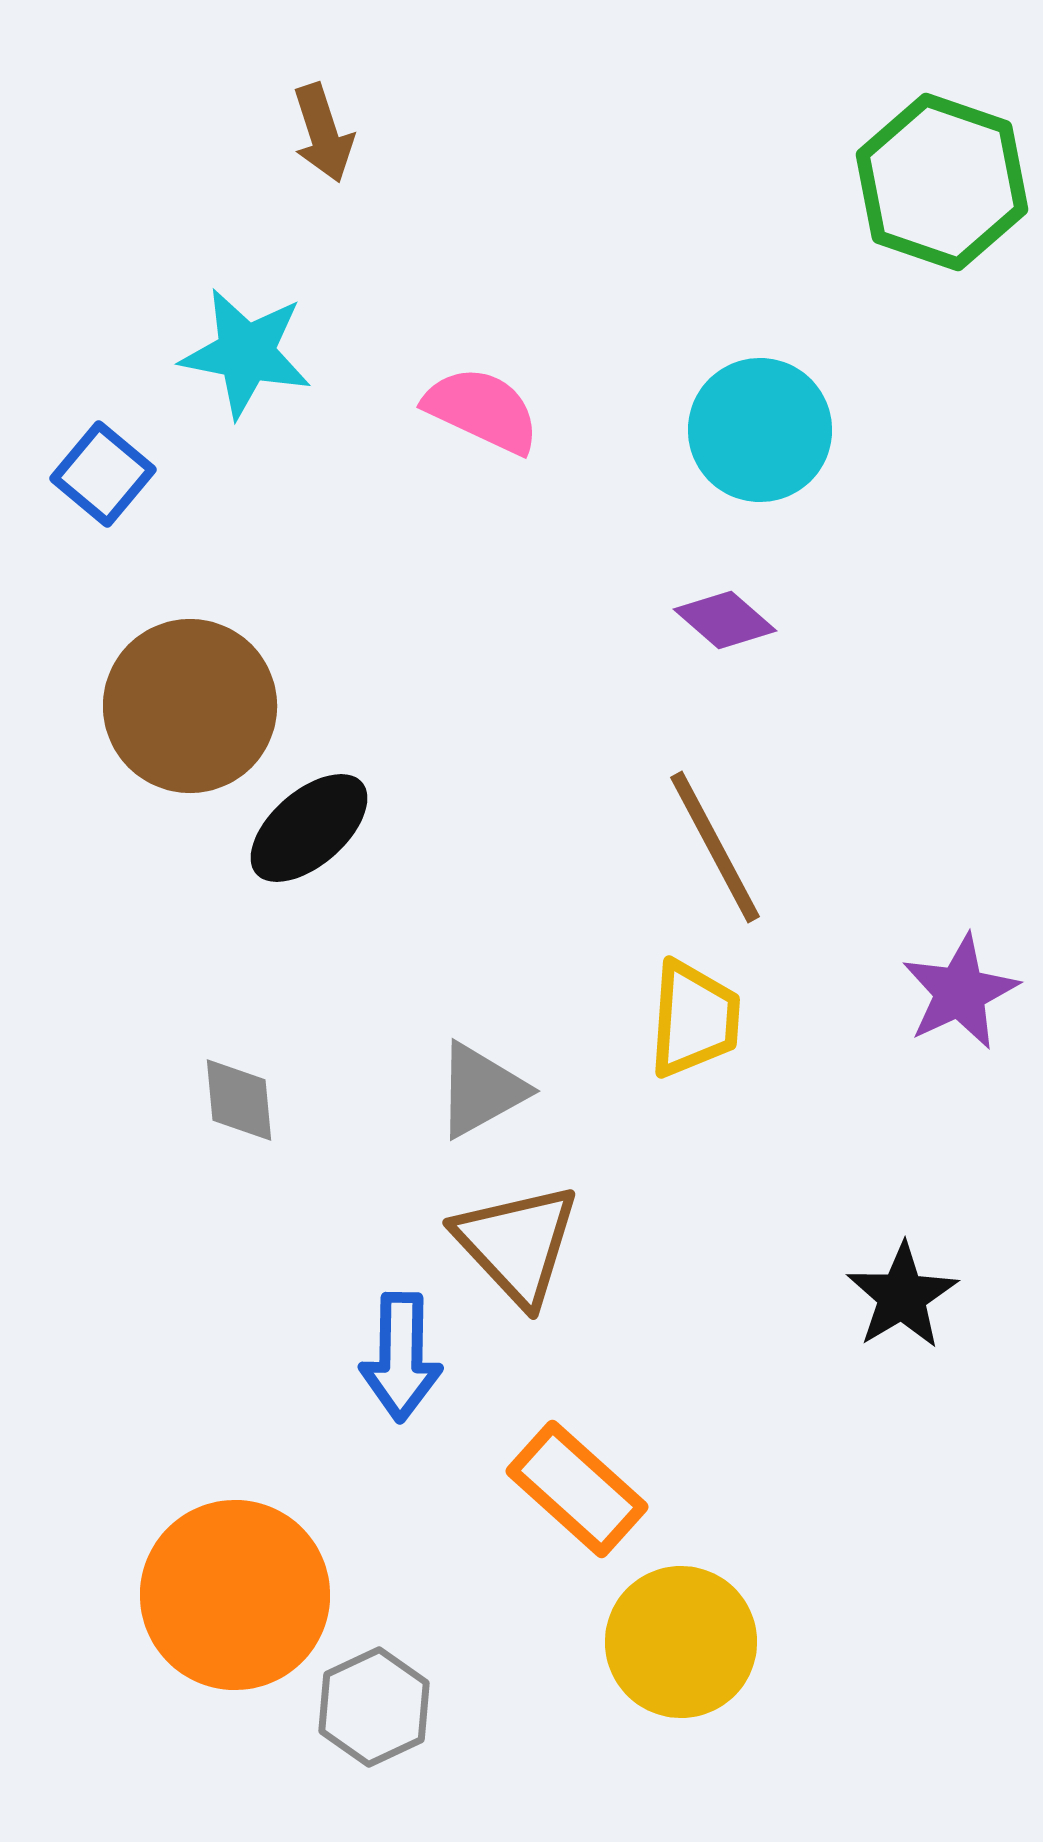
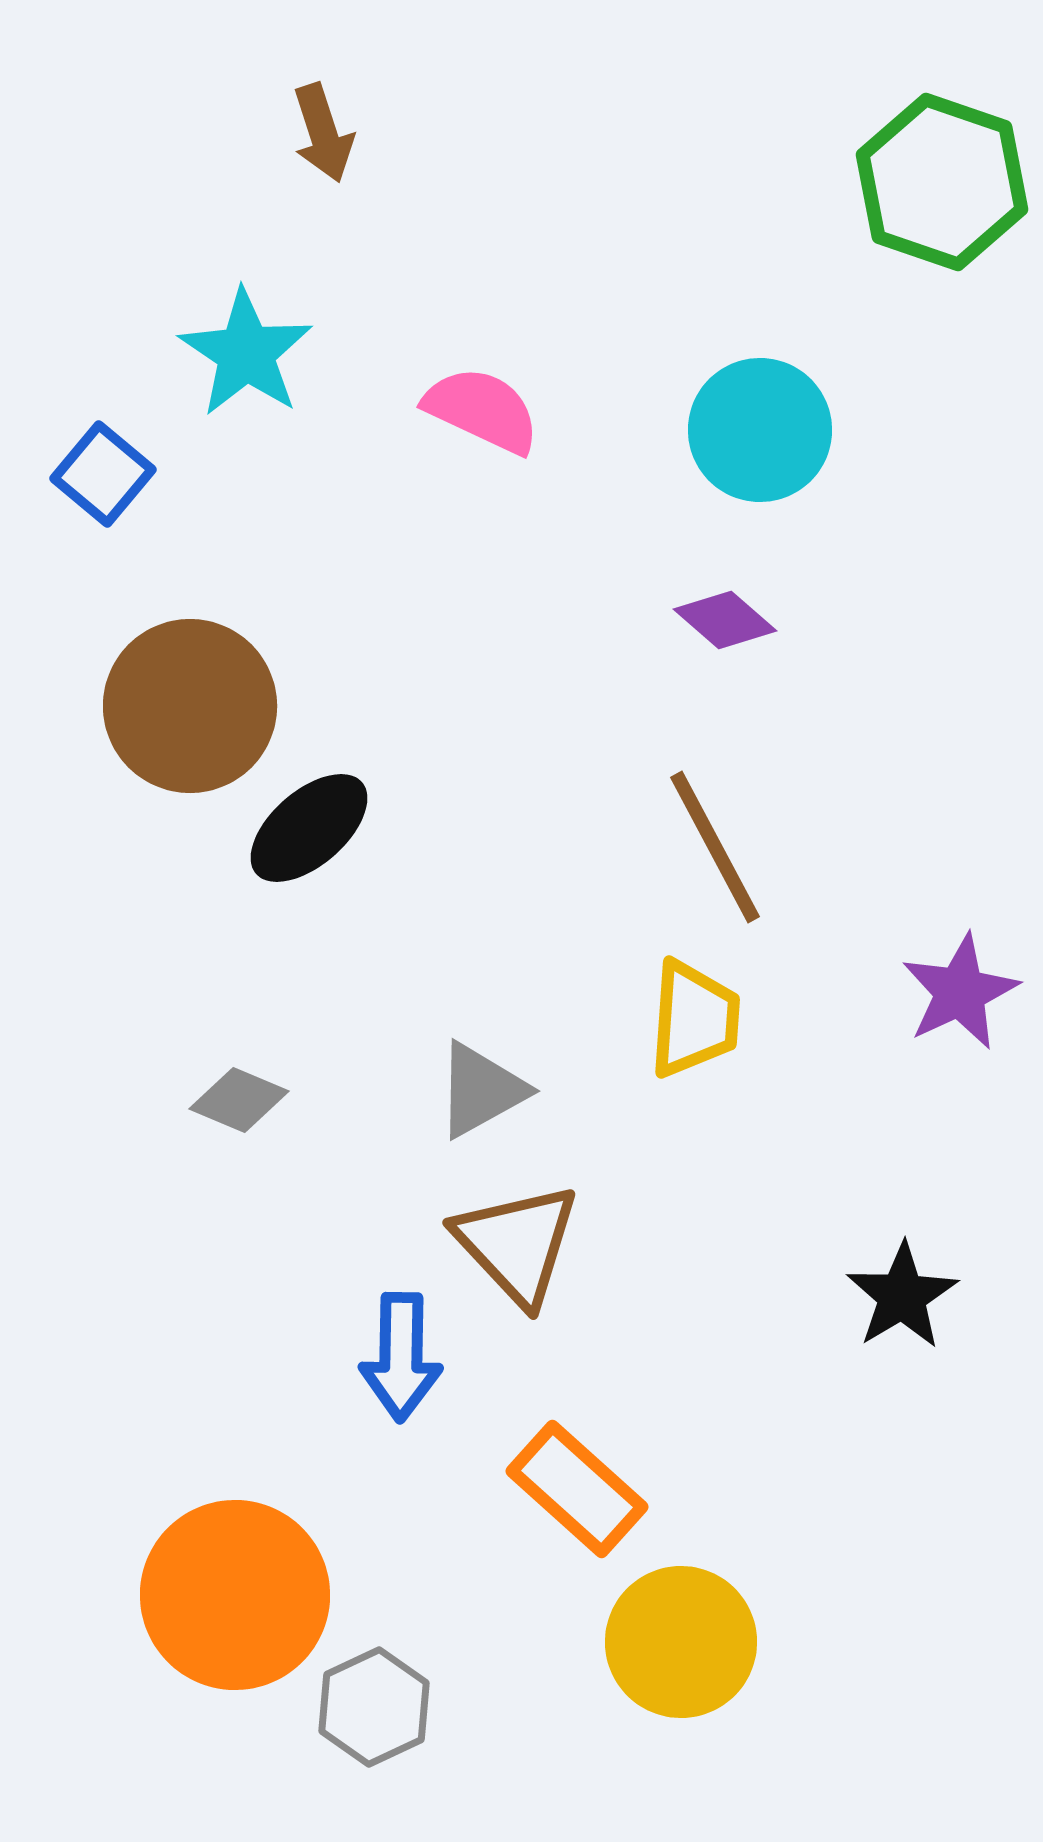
cyan star: rotated 23 degrees clockwise
gray diamond: rotated 62 degrees counterclockwise
